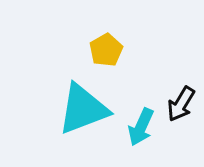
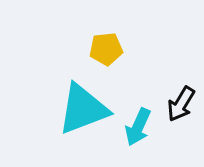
yellow pentagon: moved 1 px up; rotated 24 degrees clockwise
cyan arrow: moved 3 px left
